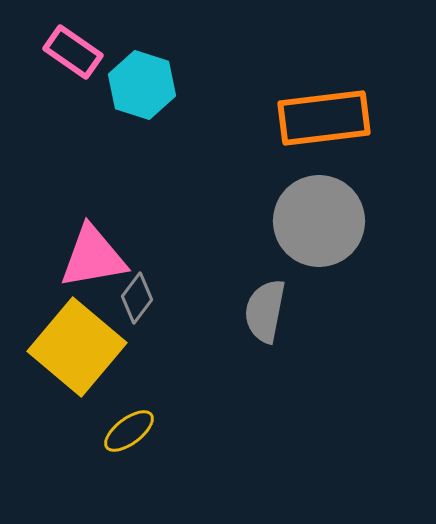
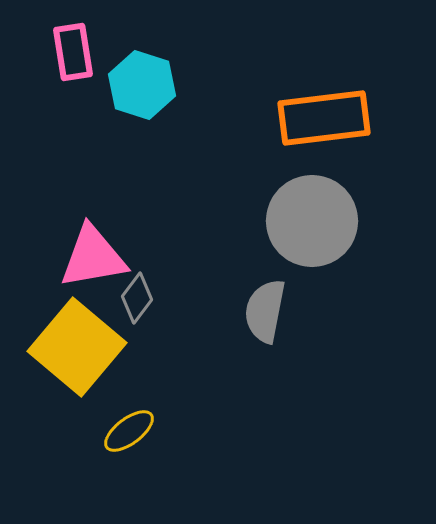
pink rectangle: rotated 46 degrees clockwise
gray circle: moved 7 px left
